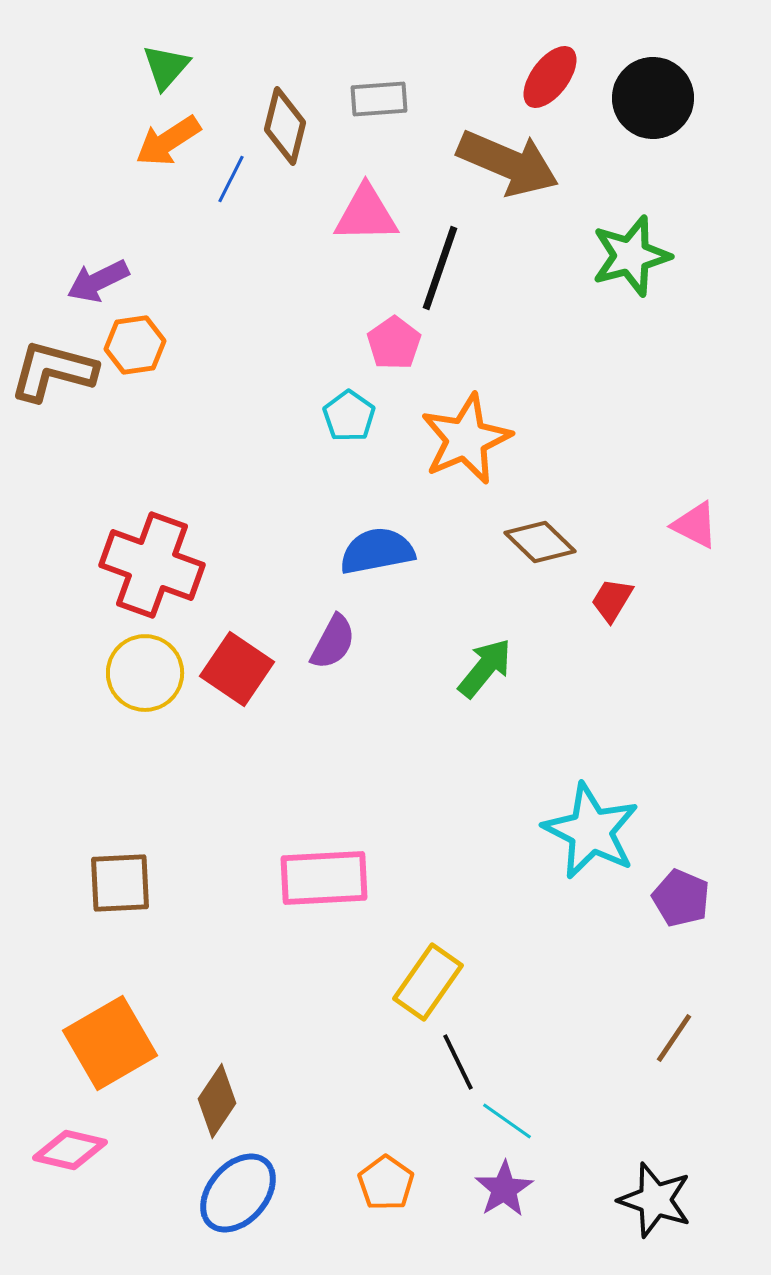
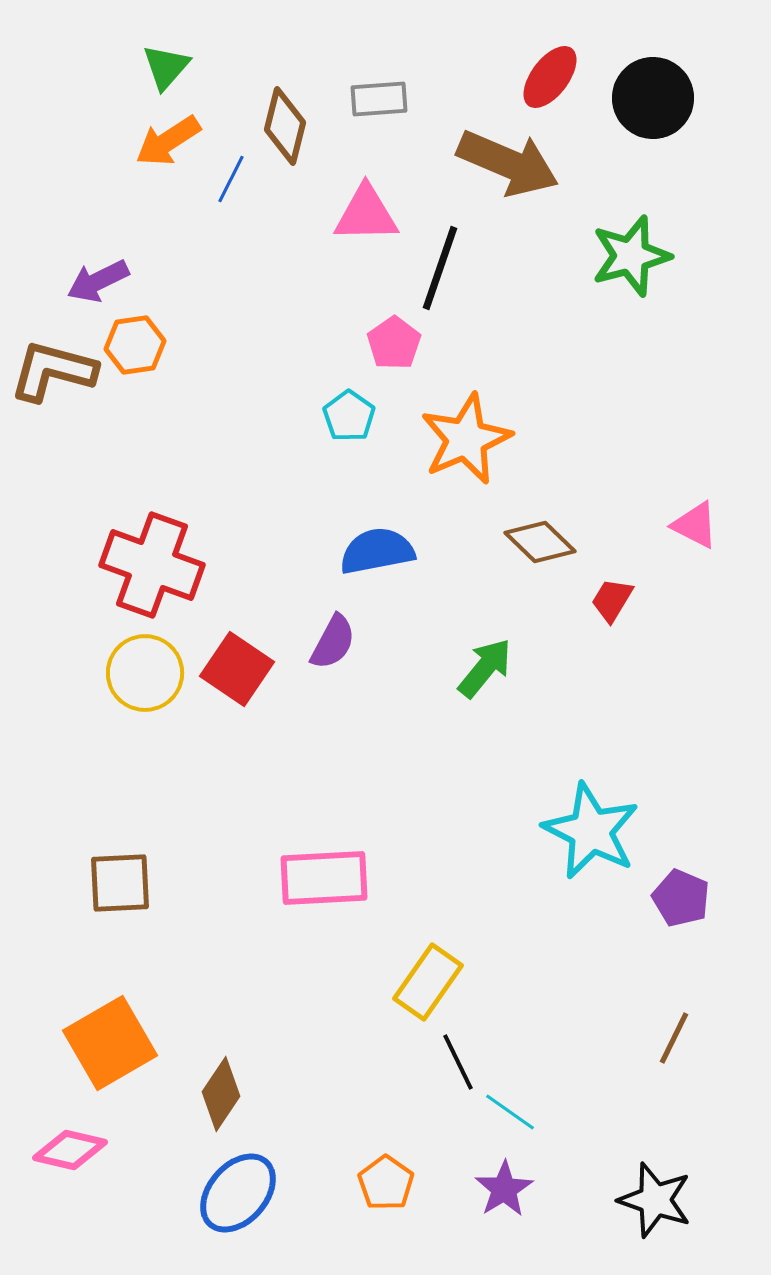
brown line at (674, 1038): rotated 8 degrees counterclockwise
brown diamond at (217, 1101): moved 4 px right, 7 px up
cyan line at (507, 1121): moved 3 px right, 9 px up
